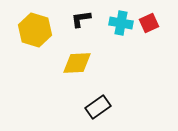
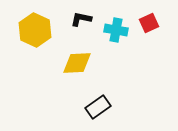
black L-shape: rotated 20 degrees clockwise
cyan cross: moved 5 px left, 7 px down
yellow hexagon: rotated 8 degrees clockwise
